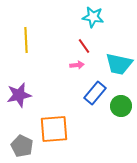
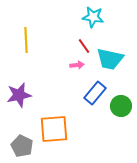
cyan trapezoid: moved 9 px left, 5 px up
